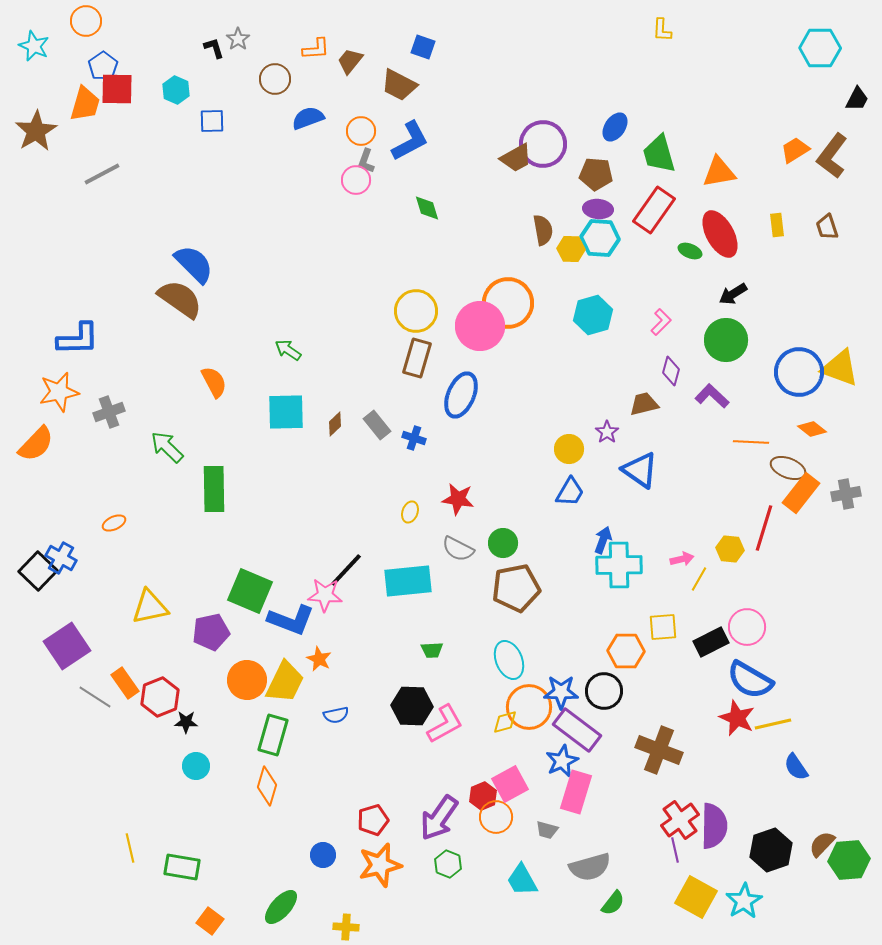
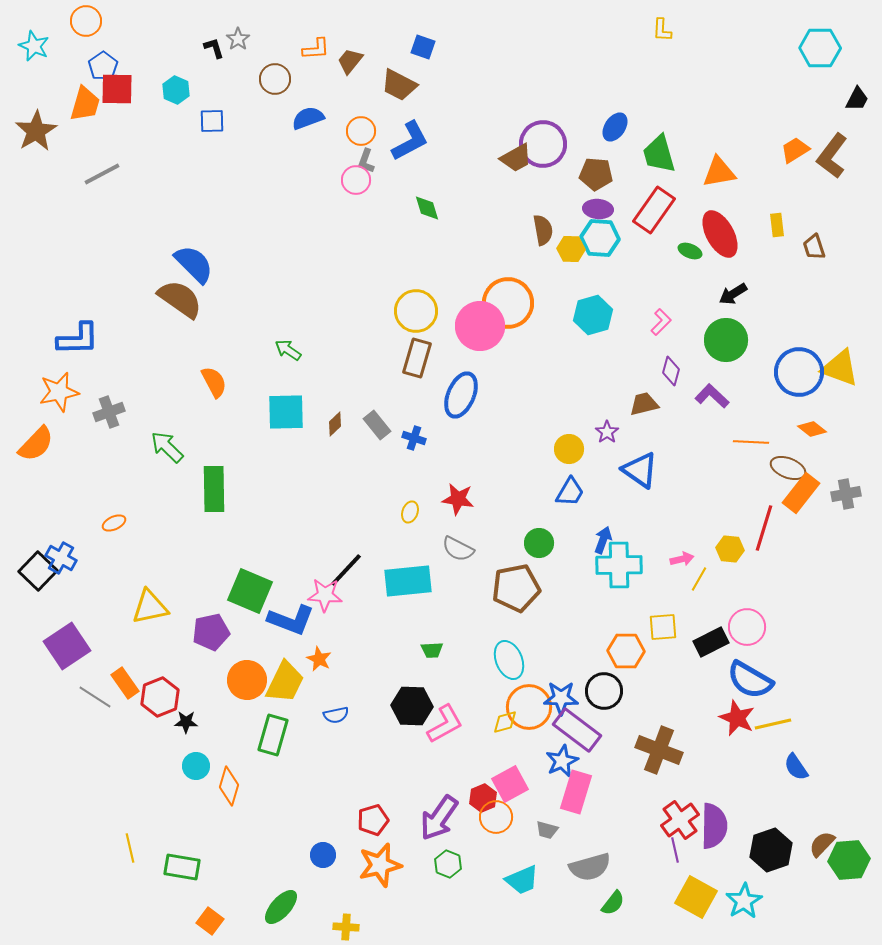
brown trapezoid at (827, 227): moved 13 px left, 20 px down
green circle at (503, 543): moved 36 px right
blue star at (561, 692): moved 6 px down
orange diamond at (267, 786): moved 38 px left
red hexagon at (483, 796): moved 2 px down
cyan trapezoid at (522, 880): rotated 84 degrees counterclockwise
